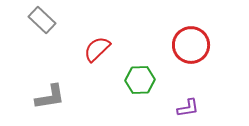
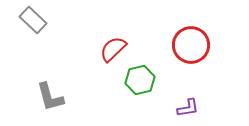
gray rectangle: moved 9 px left
red semicircle: moved 16 px right
green hexagon: rotated 12 degrees counterclockwise
gray L-shape: rotated 84 degrees clockwise
